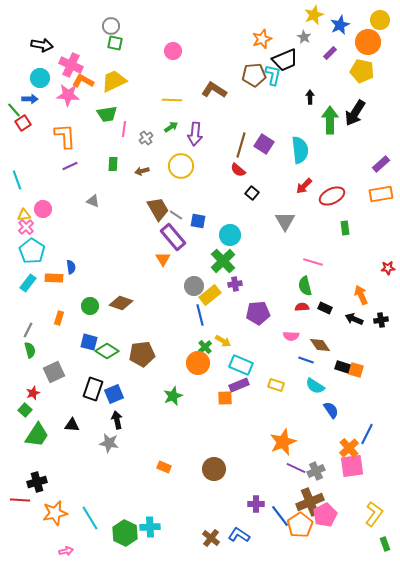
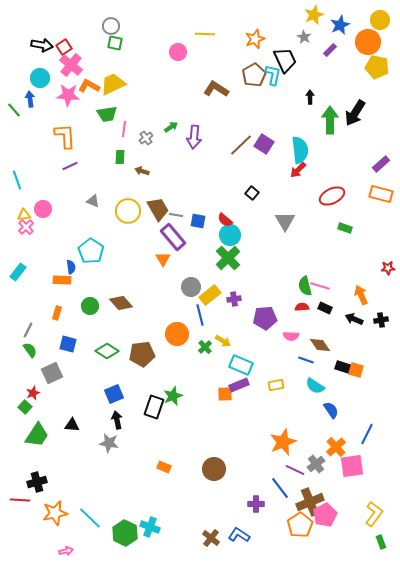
orange star at (262, 39): moved 7 px left
pink circle at (173, 51): moved 5 px right, 1 px down
purple rectangle at (330, 53): moved 3 px up
black trapezoid at (285, 60): rotated 92 degrees counterclockwise
pink cross at (71, 65): rotated 15 degrees clockwise
yellow pentagon at (362, 71): moved 15 px right, 4 px up
brown pentagon at (254, 75): rotated 25 degrees counterclockwise
orange L-shape at (83, 81): moved 6 px right, 5 px down
yellow trapezoid at (114, 81): moved 1 px left, 3 px down
brown L-shape at (214, 90): moved 2 px right, 1 px up
blue arrow at (30, 99): rotated 98 degrees counterclockwise
yellow line at (172, 100): moved 33 px right, 66 px up
red square at (23, 123): moved 41 px right, 76 px up
purple arrow at (195, 134): moved 1 px left, 3 px down
brown line at (241, 145): rotated 30 degrees clockwise
green rectangle at (113, 164): moved 7 px right, 7 px up
yellow circle at (181, 166): moved 53 px left, 45 px down
red semicircle at (238, 170): moved 13 px left, 50 px down
brown arrow at (142, 171): rotated 32 degrees clockwise
red arrow at (304, 186): moved 6 px left, 16 px up
orange rectangle at (381, 194): rotated 25 degrees clockwise
gray line at (176, 215): rotated 24 degrees counterclockwise
green rectangle at (345, 228): rotated 64 degrees counterclockwise
cyan pentagon at (32, 251): moved 59 px right
green cross at (223, 261): moved 5 px right, 3 px up
pink line at (313, 262): moved 7 px right, 24 px down
orange rectangle at (54, 278): moved 8 px right, 2 px down
cyan rectangle at (28, 283): moved 10 px left, 11 px up
purple cross at (235, 284): moved 1 px left, 15 px down
gray circle at (194, 286): moved 3 px left, 1 px down
brown diamond at (121, 303): rotated 30 degrees clockwise
purple pentagon at (258, 313): moved 7 px right, 5 px down
orange rectangle at (59, 318): moved 2 px left, 5 px up
blue square at (89, 342): moved 21 px left, 2 px down
green semicircle at (30, 350): rotated 21 degrees counterclockwise
orange circle at (198, 363): moved 21 px left, 29 px up
gray square at (54, 372): moved 2 px left, 1 px down
yellow rectangle at (276, 385): rotated 28 degrees counterclockwise
black rectangle at (93, 389): moved 61 px right, 18 px down
orange square at (225, 398): moved 4 px up
green square at (25, 410): moved 3 px up
orange cross at (349, 448): moved 13 px left, 1 px up
purple line at (296, 468): moved 1 px left, 2 px down
gray cross at (316, 471): moved 7 px up; rotated 12 degrees counterclockwise
blue line at (280, 516): moved 28 px up
cyan line at (90, 518): rotated 15 degrees counterclockwise
cyan cross at (150, 527): rotated 24 degrees clockwise
green rectangle at (385, 544): moved 4 px left, 2 px up
